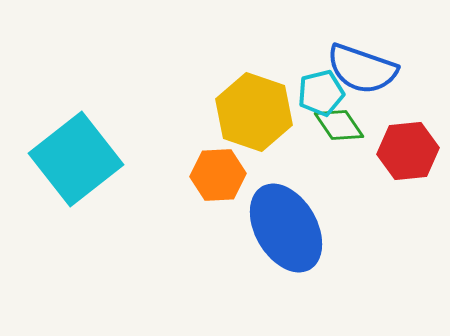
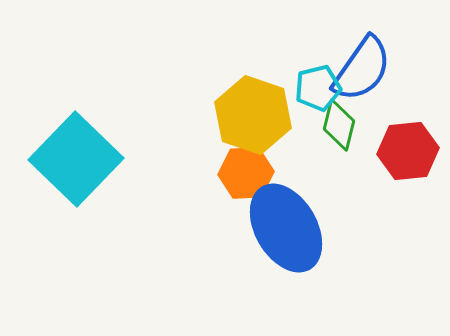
blue semicircle: rotated 74 degrees counterclockwise
cyan pentagon: moved 3 px left, 5 px up
yellow hexagon: moved 1 px left, 3 px down
green diamond: rotated 48 degrees clockwise
cyan square: rotated 8 degrees counterclockwise
orange hexagon: moved 28 px right, 2 px up
